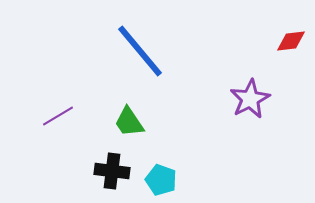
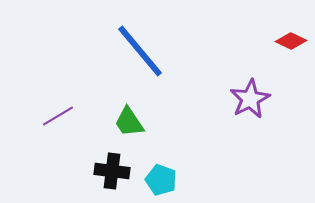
red diamond: rotated 32 degrees clockwise
